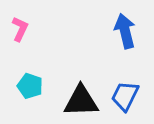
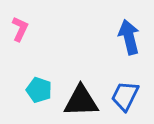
blue arrow: moved 4 px right, 6 px down
cyan pentagon: moved 9 px right, 4 px down
